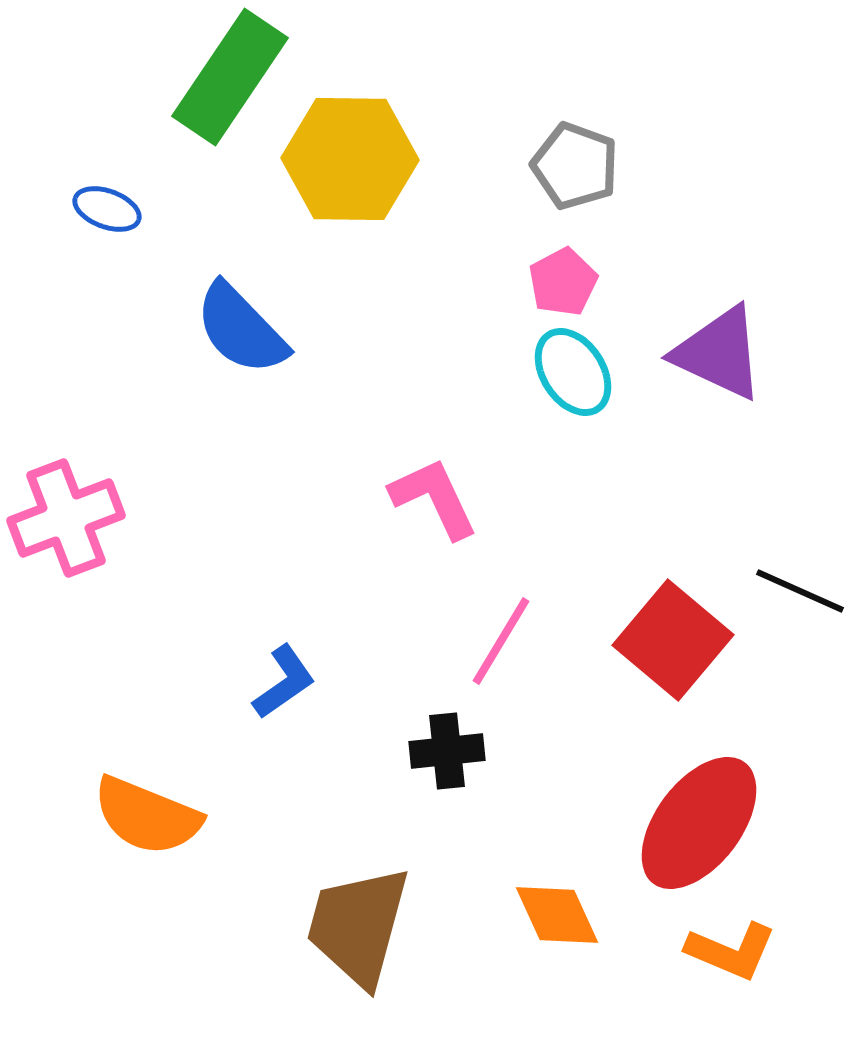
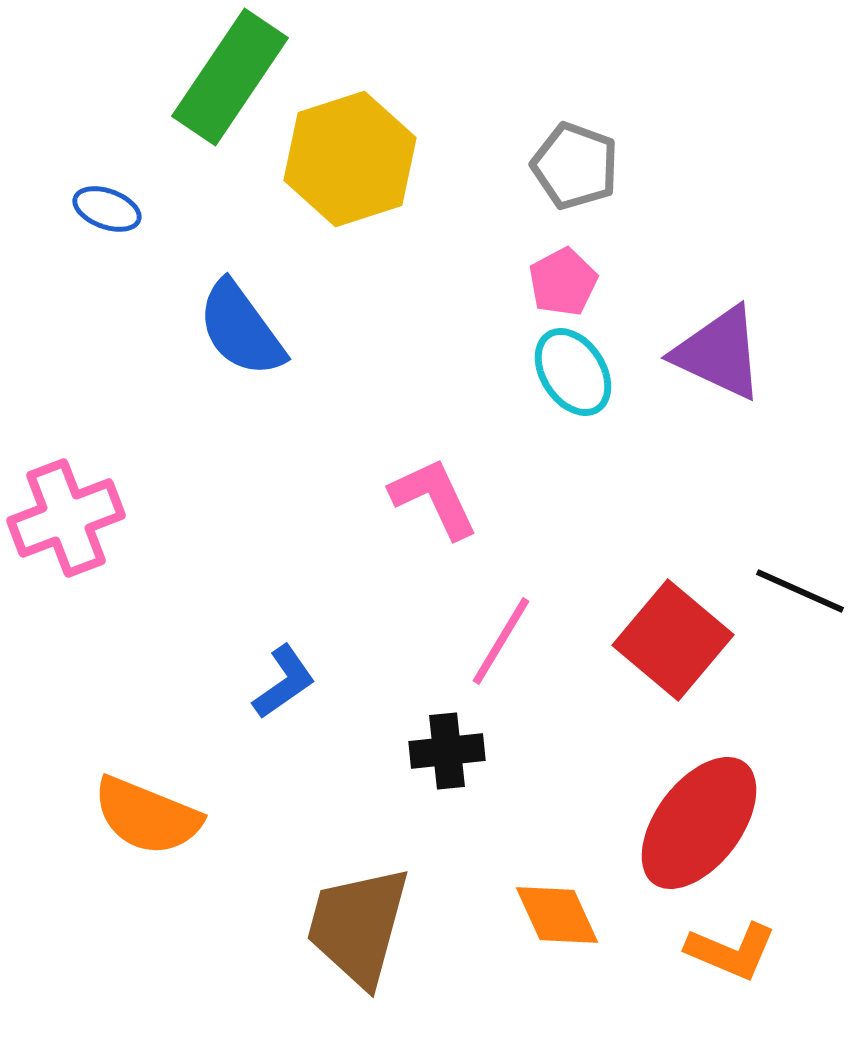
yellow hexagon: rotated 19 degrees counterclockwise
blue semicircle: rotated 8 degrees clockwise
